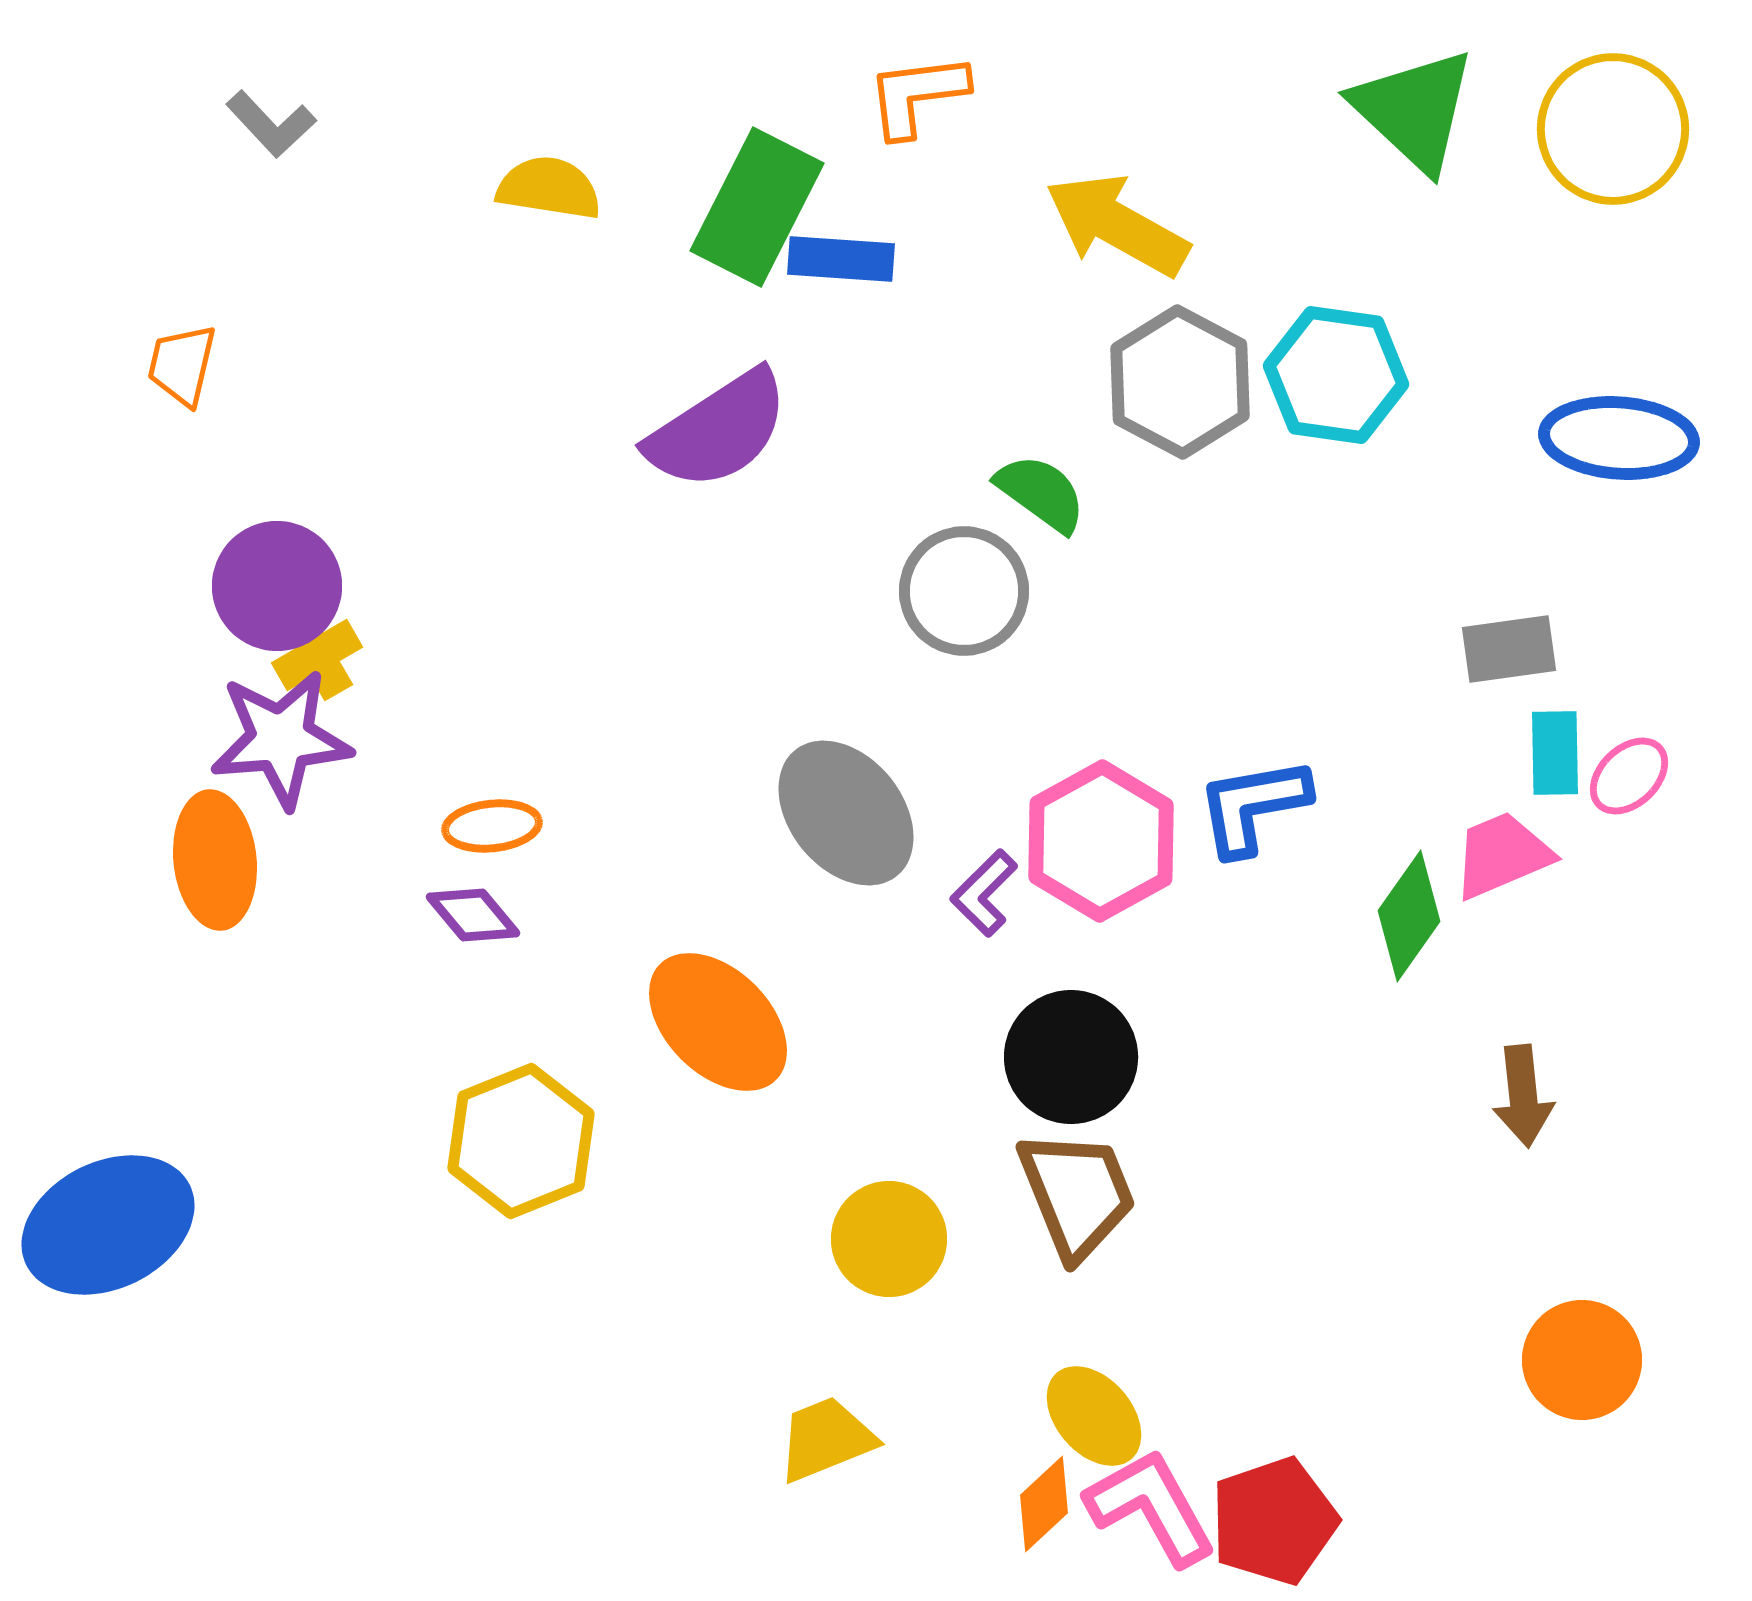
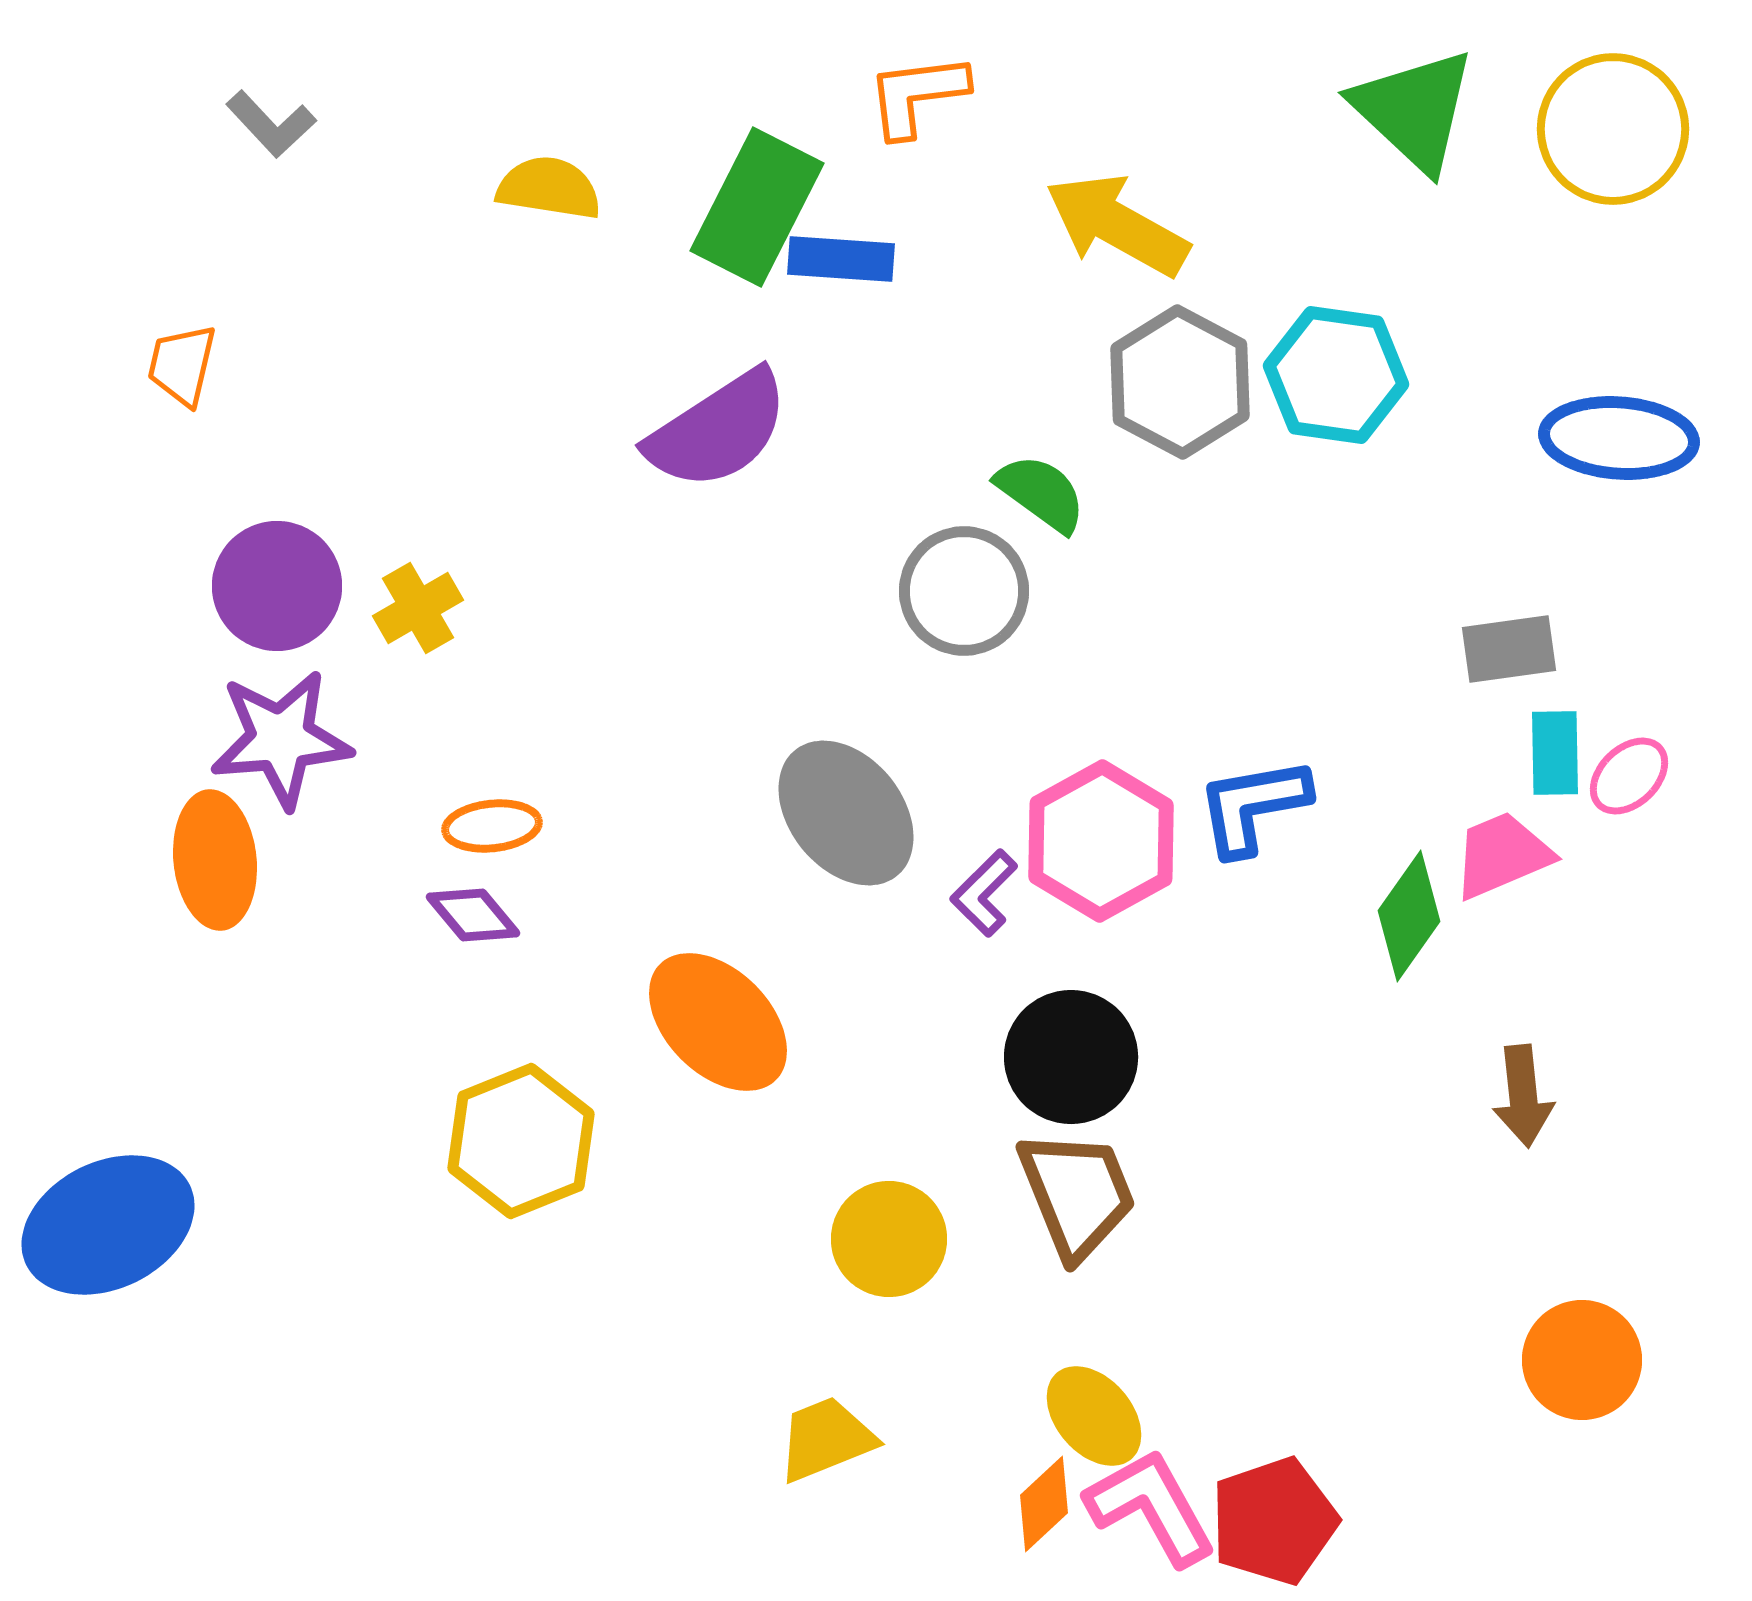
yellow cross at (317, 655): moved 101 px right, 47 px up
